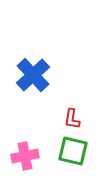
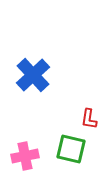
red L-shape: moved 17 px right
green square: moved 2 px left, 2 px up
